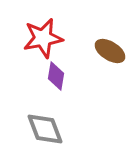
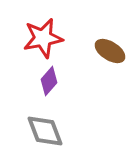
purple diamond: moved 7 px left, 5 px down; rotated 32 degrees clockwise
gray diamond: moved 2 px down
